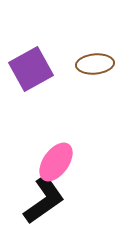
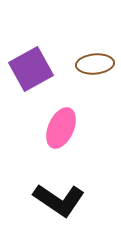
pink ellipse: moved 5 px right, 34 px up; rotated 12 degrees counterclockwise
black L-shape: moved 15 px right; rotated 69 degrees clockwise
